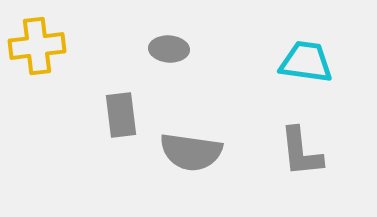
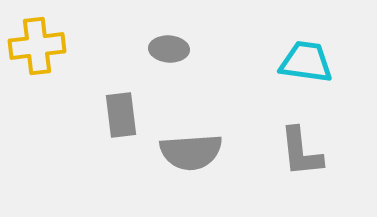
gray semicircle: rotated 12 degrees counterclockwise
